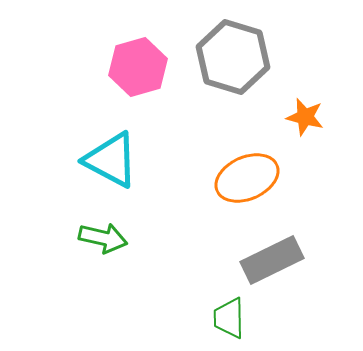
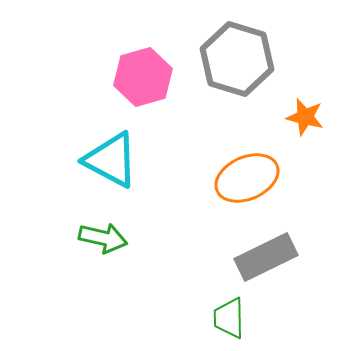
gray hexagon: moved 4 px right, 2 px down
pink hexagon: moved 5 px right, 10 px down
gray rectangle: moved 6 px left, 3 px up
